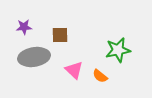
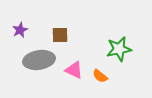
purple star: moved 4 px left, 3 px down; rotated 21 degrees counterclockwise
green star: moved 1 px right, 1 px up
gray ellipse: moved 5 px right, 3 px down
pink triangle: rotated 18 degrees counterclockwise
